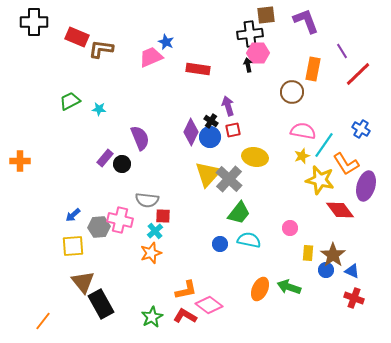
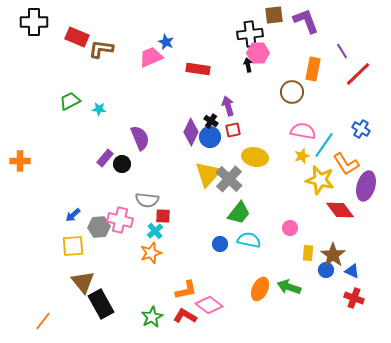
brown square at (266, 15): moved 8 px right
